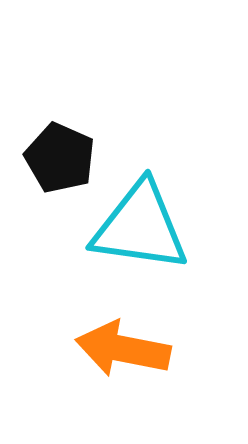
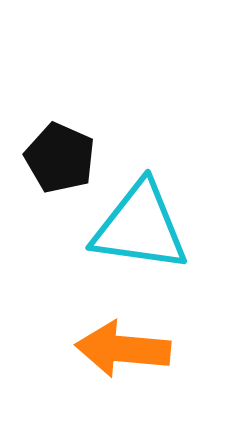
orange arrow: rotated 6 degrees counterclockwise
